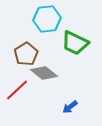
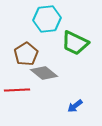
red line: rotated 40 degrees clockwise
blue arrow: moved 5 px right, 1 px up
